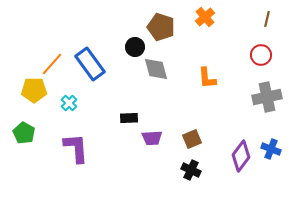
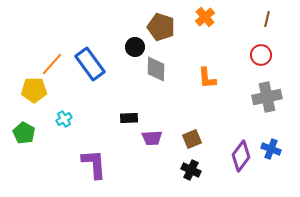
gray diamond: rotated 16 degrees clockwise
cyan cross: moved 5 px left, 16 px down; rotated 14 degrees clockwise
purple L-shape: moved 18 px right, 16 px down
